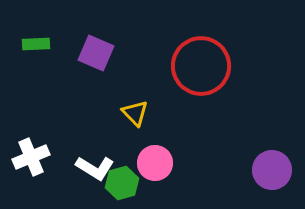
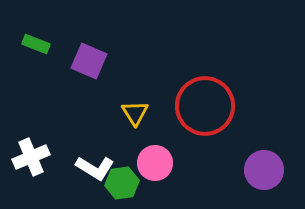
green rectangle: rotated 24 degrees clockwise
purple square: moved 7 px left, 8 px down
red circle: moved 4 px right, 40 px down
yellow triangle: rotated 12 degrees clockwise
purple circle: moved 8 px left
green hexagon: rotated 8 degrees clockwise
